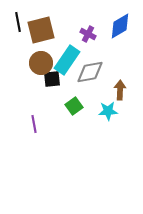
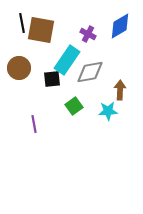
black line: moved 4 px right, 1 px down
brown square: rotated 24 degrees clockwise
brown circle: moved 22 px left, 5 px down
